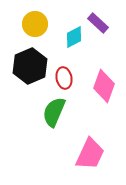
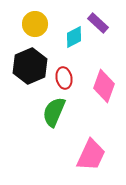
pink trapezoid: moved 1 px right, 1 px down
